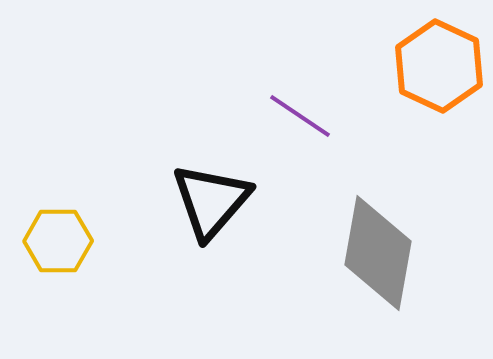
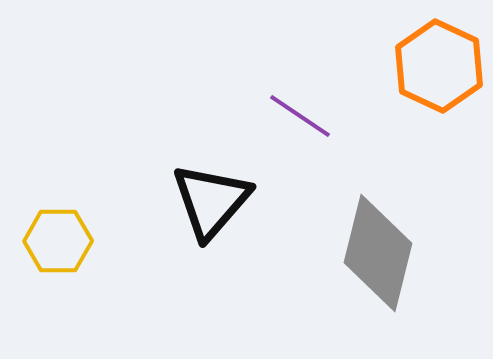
gray diamond: rotated 4 degrees clockwise
